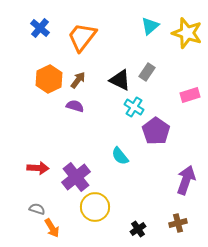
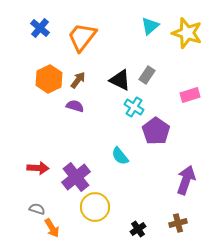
gray rectangle: moved 3 px down
